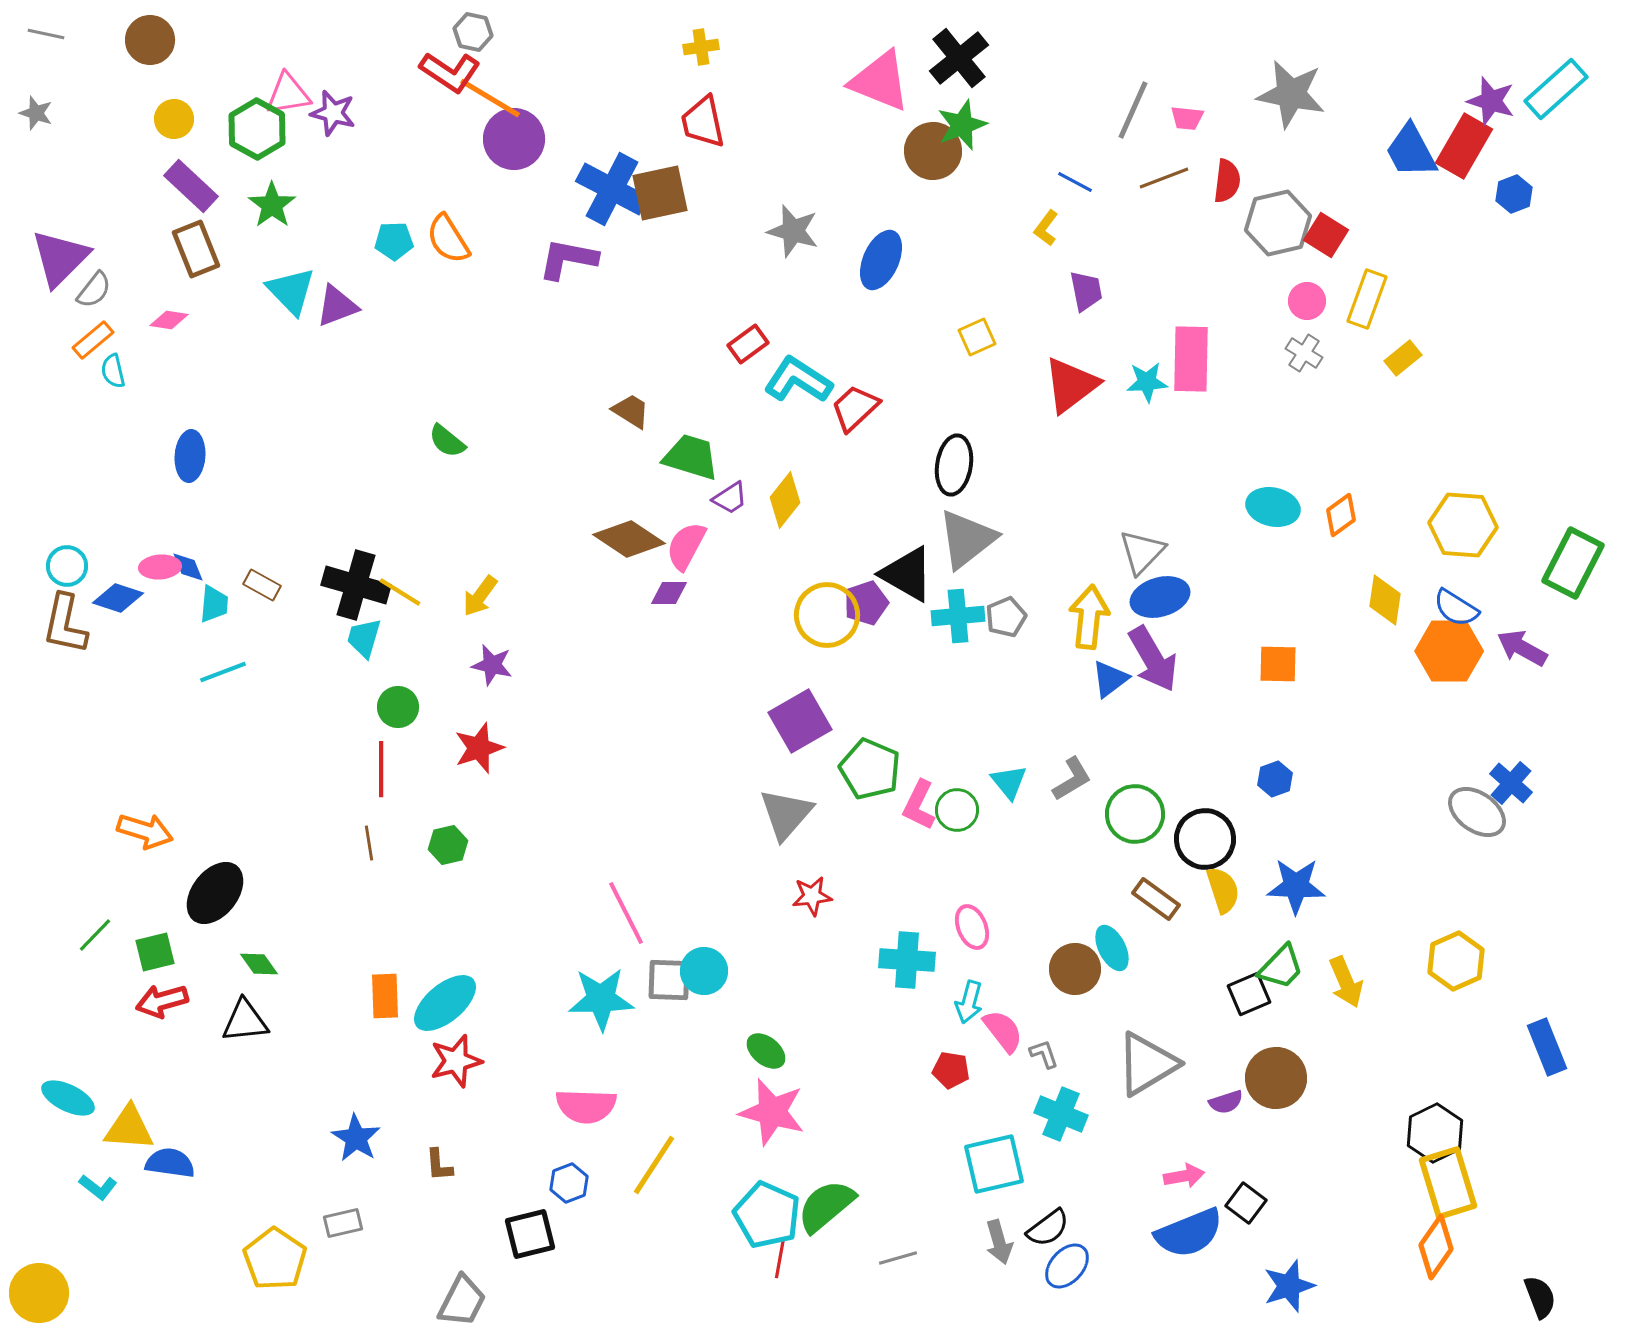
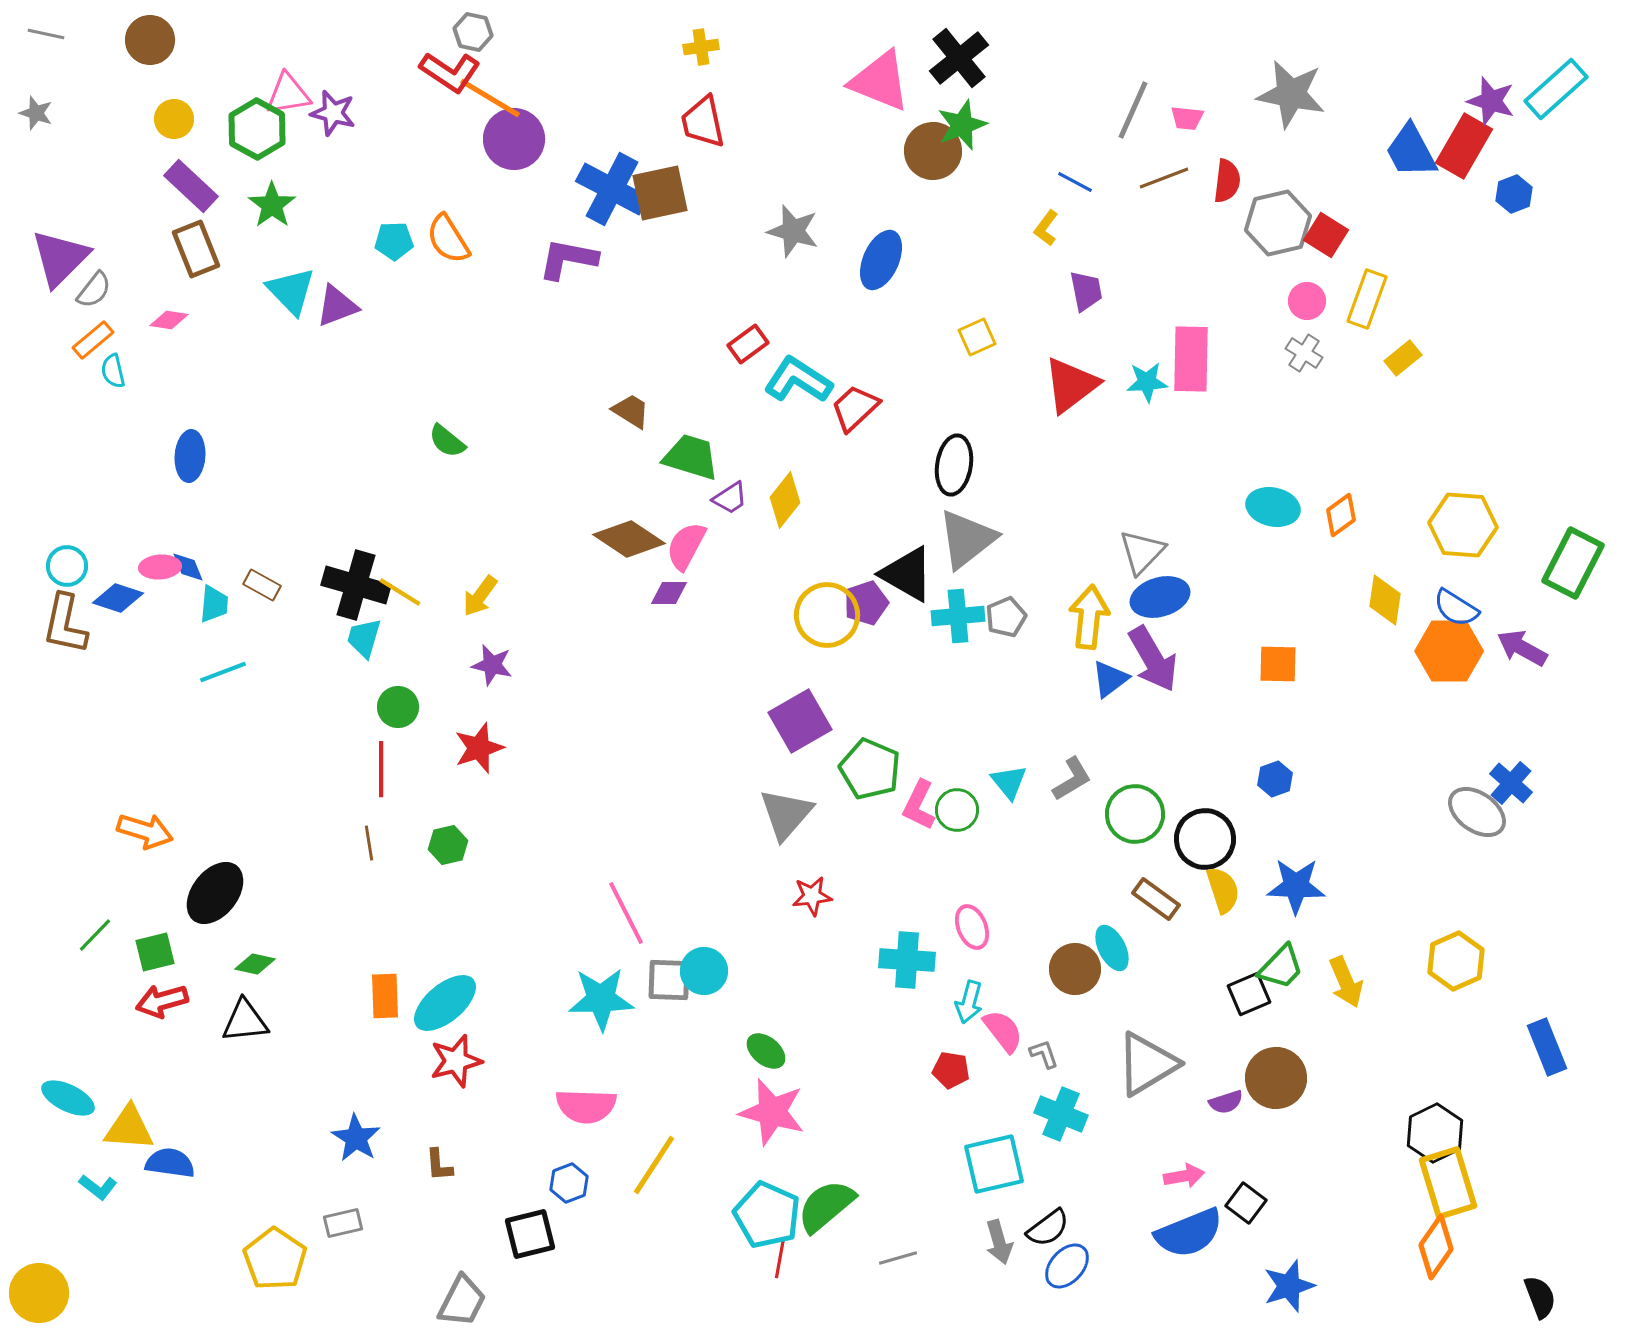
green diamond at (259, 964): moved 4 px left; rotated 42 degrees counterclockwise
